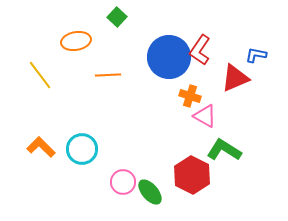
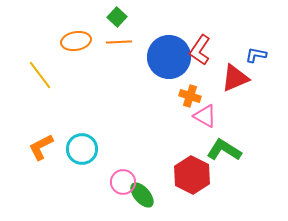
orange line: moved 11 px right, 33 px up
orange L-shape: rotated 72 degrees counterclockwise
green ellipse: moved 8 px left, 3 px down
